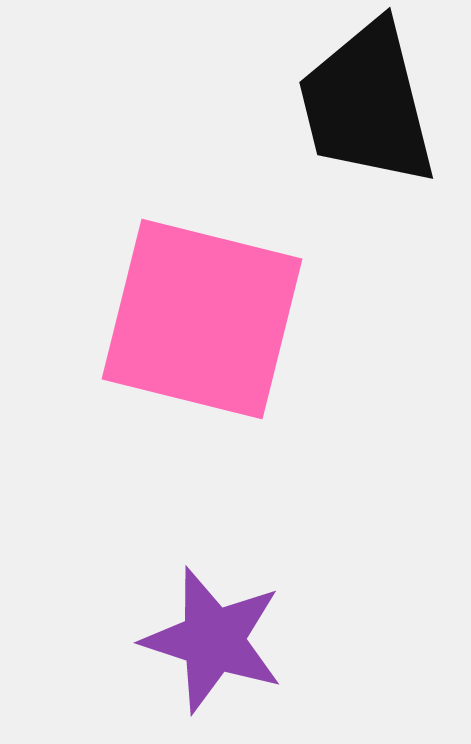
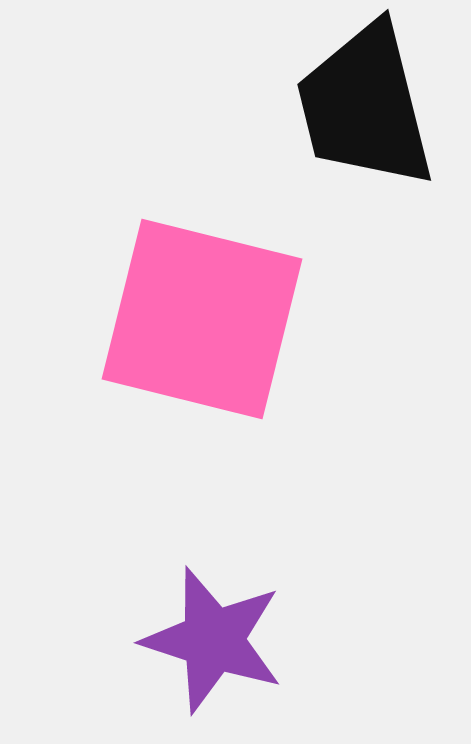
black trapezoid: moved 2 px left, 2 px down
